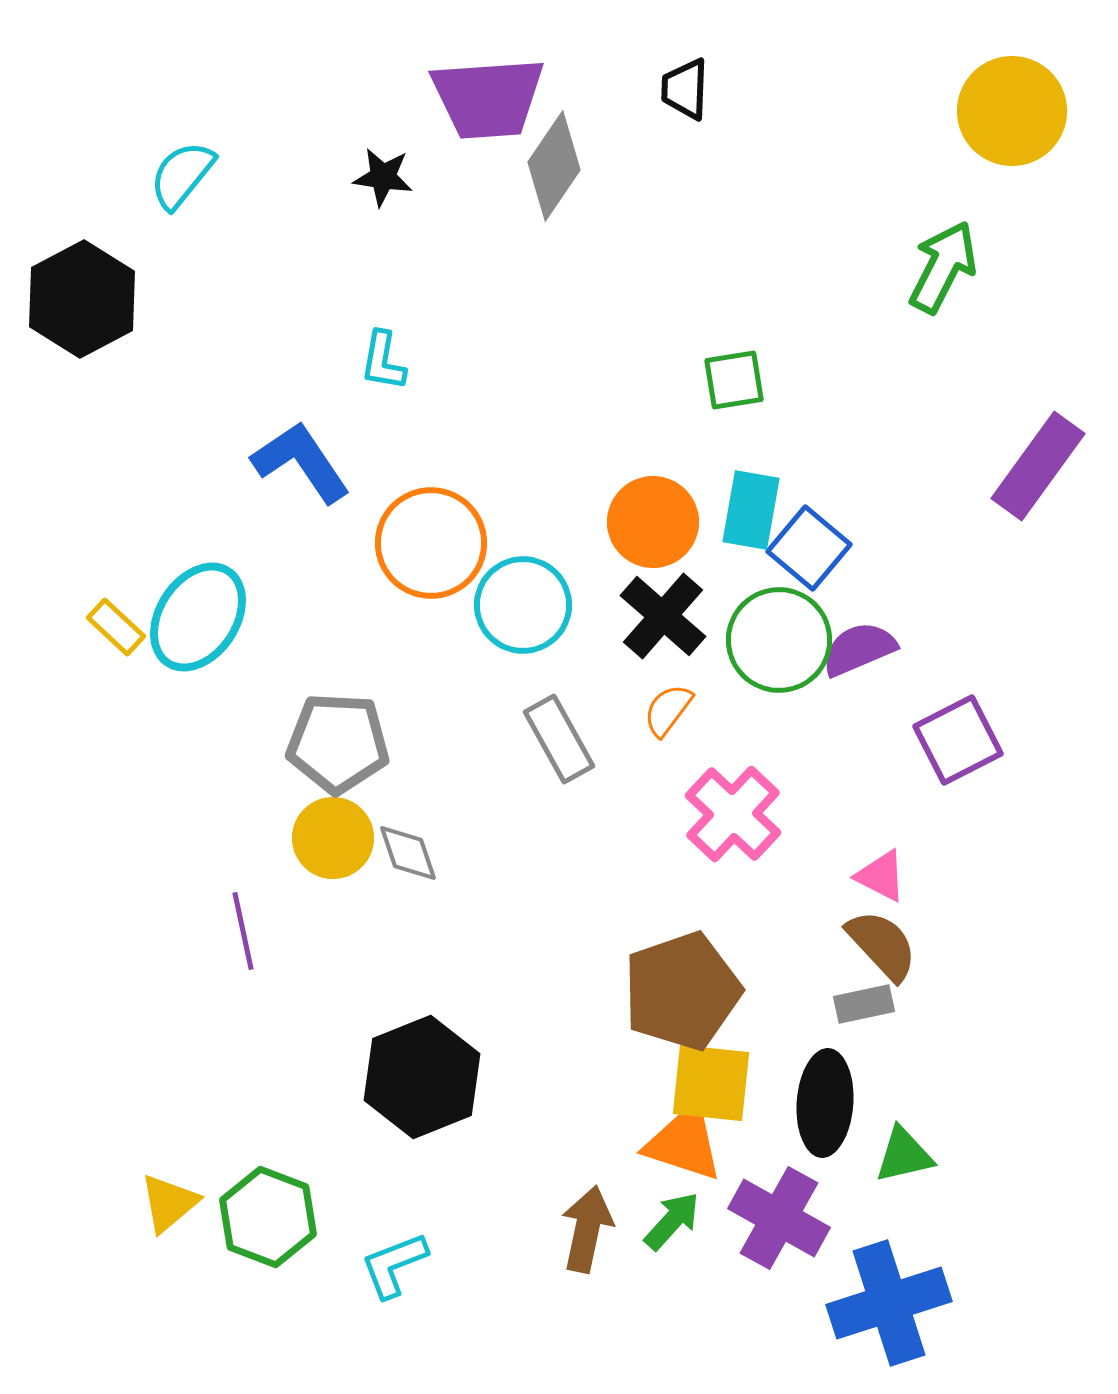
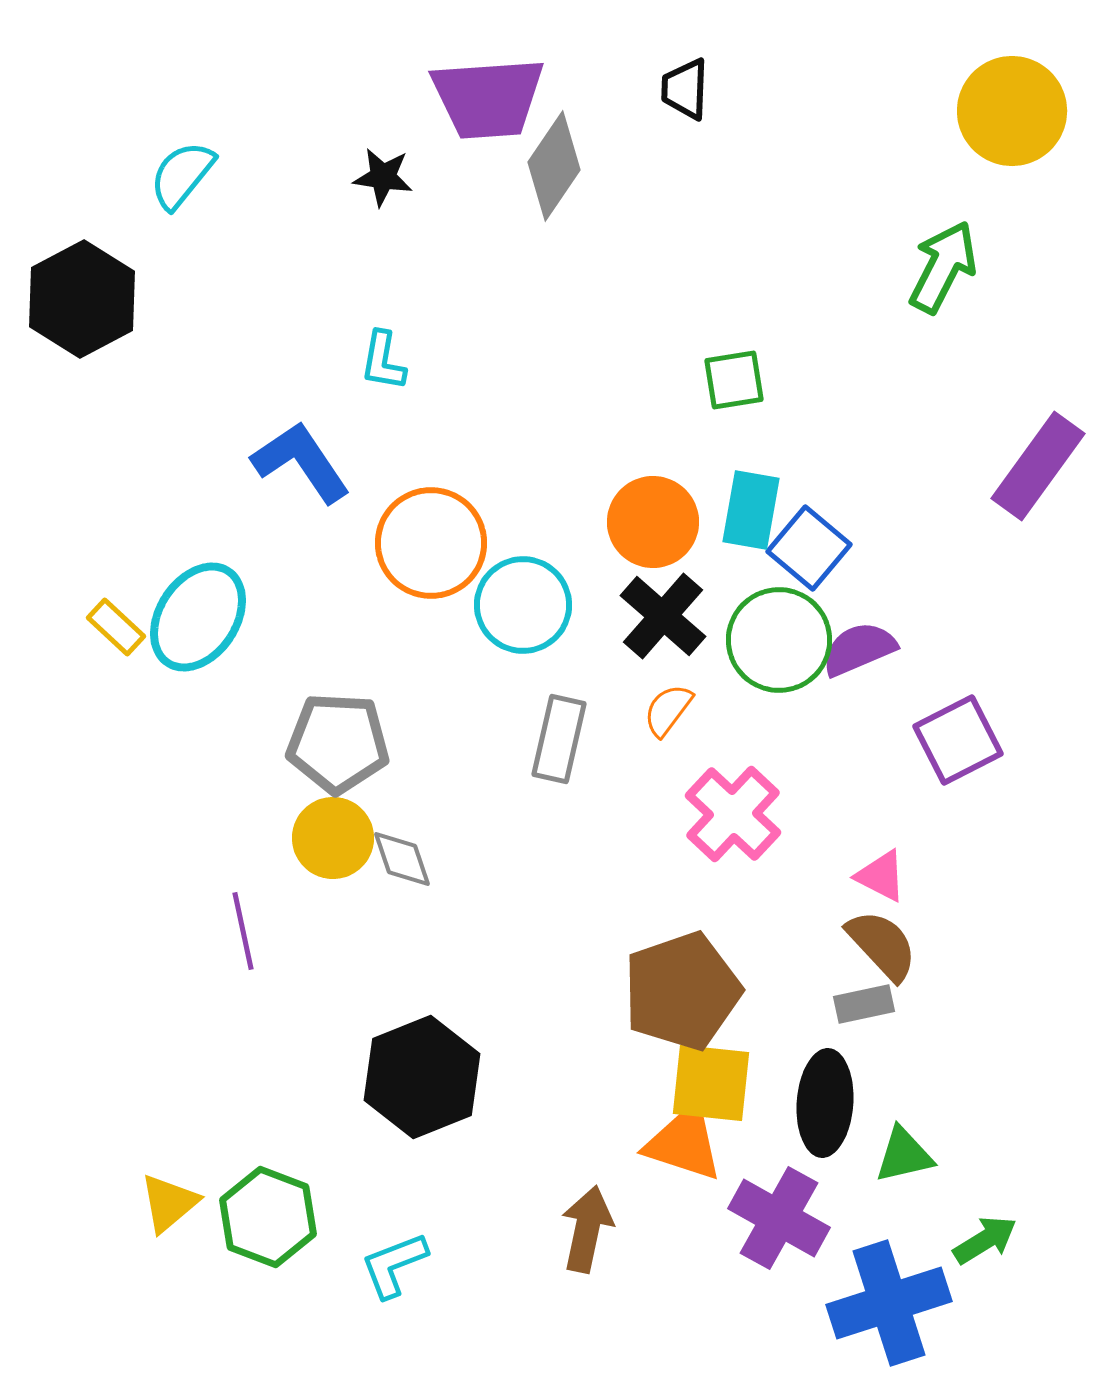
gray rectangle at (559, 739): rotated 42 degrees clockwise
gray diamond at (408, 853): moved 6 px left, 6 px down
green arrow at (672, 1221): moved 313 px right, 19 px down; rotated 16 degrees clockwise
